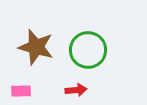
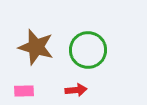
pink rectangle: moved 3 px right
